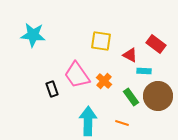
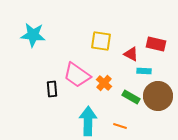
red rectangle: rotated 24 degrees counterclockwise
red triangle: moved 1 px right, 1 px up
pink trapezoid: rotated 20 degrees counterclockwise
orange cross: moved 2 px down
black rectangle: rotated 14 degrees clockwise
green rectangle: rotated 24 degrees counterclockwise
orange line: moved 2 px left, 3 px down
